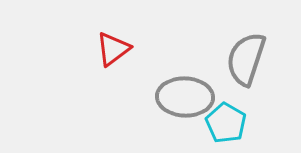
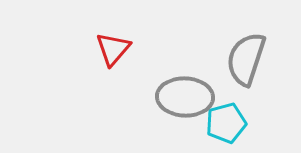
red triangle: rotated 12 degrees counterclockwise
cyan pentagon: rotated 27 degrees clockwise
